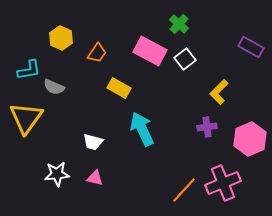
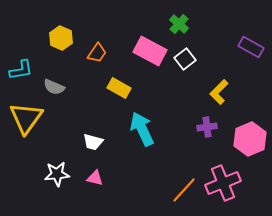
cyan L-shape: moved 8 px left
